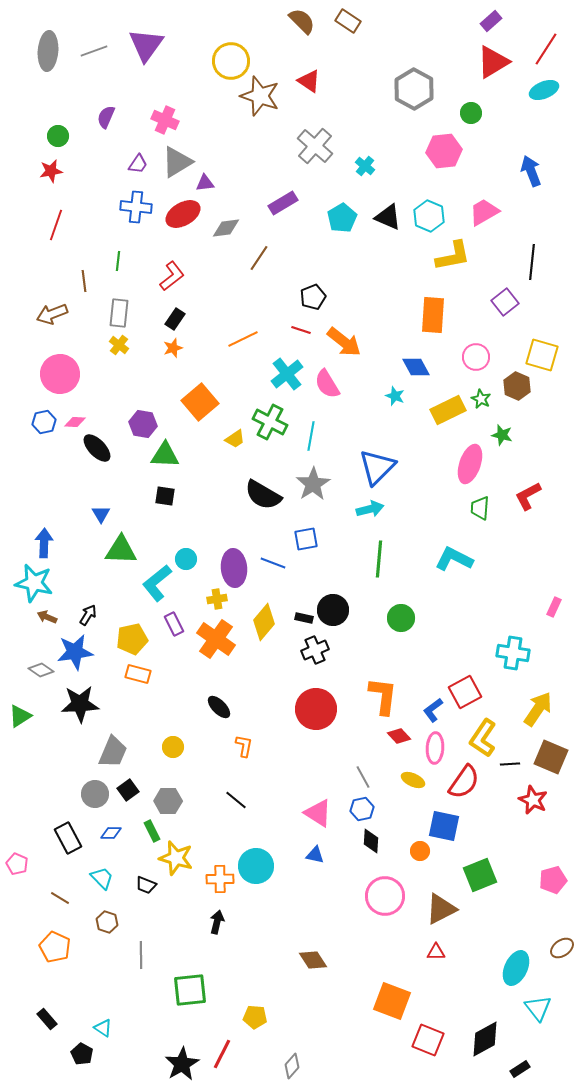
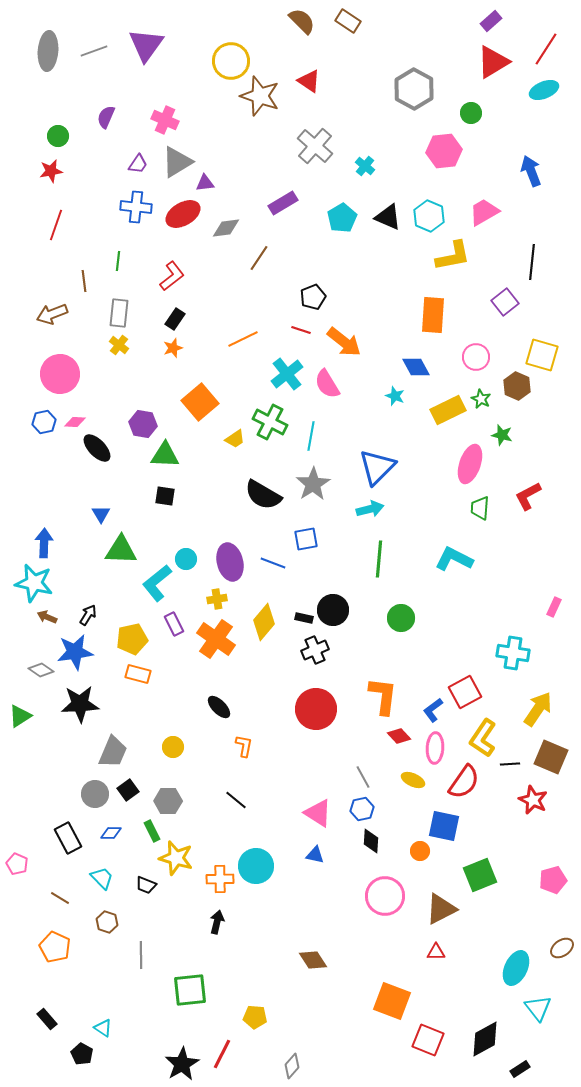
purple ellipse at (234, 568): moved 4 px left, 6 px up; rotated 9 degrees counterclockwise
